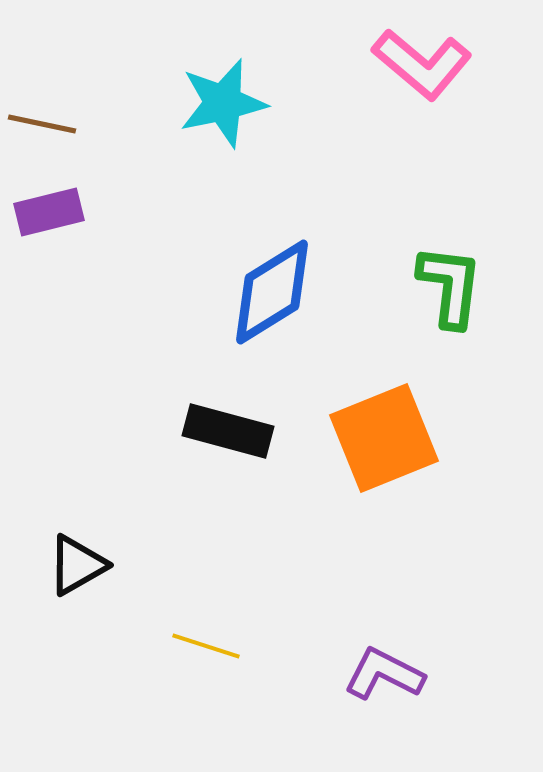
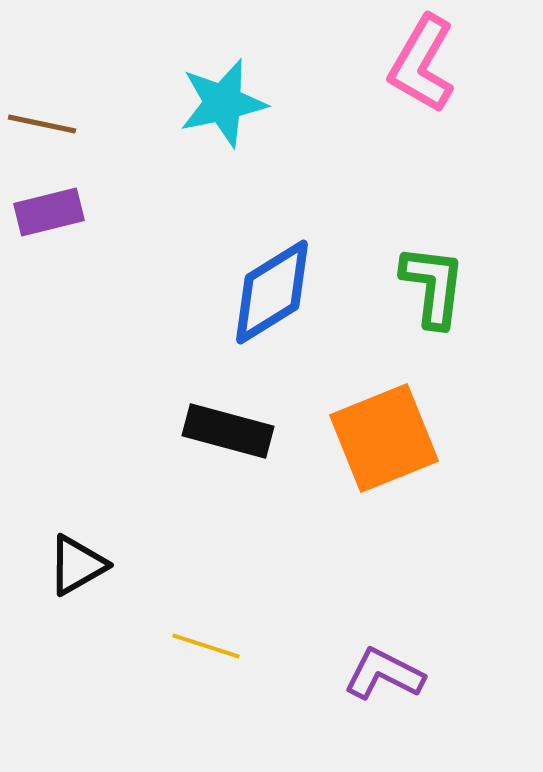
pink L-shape: rotated 80 degrees clockwise
green L-shape: moved 17 px left
